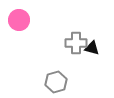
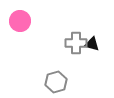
pink circle: moved 1 px right, 1 px down
black triangle: moved 4 px up
